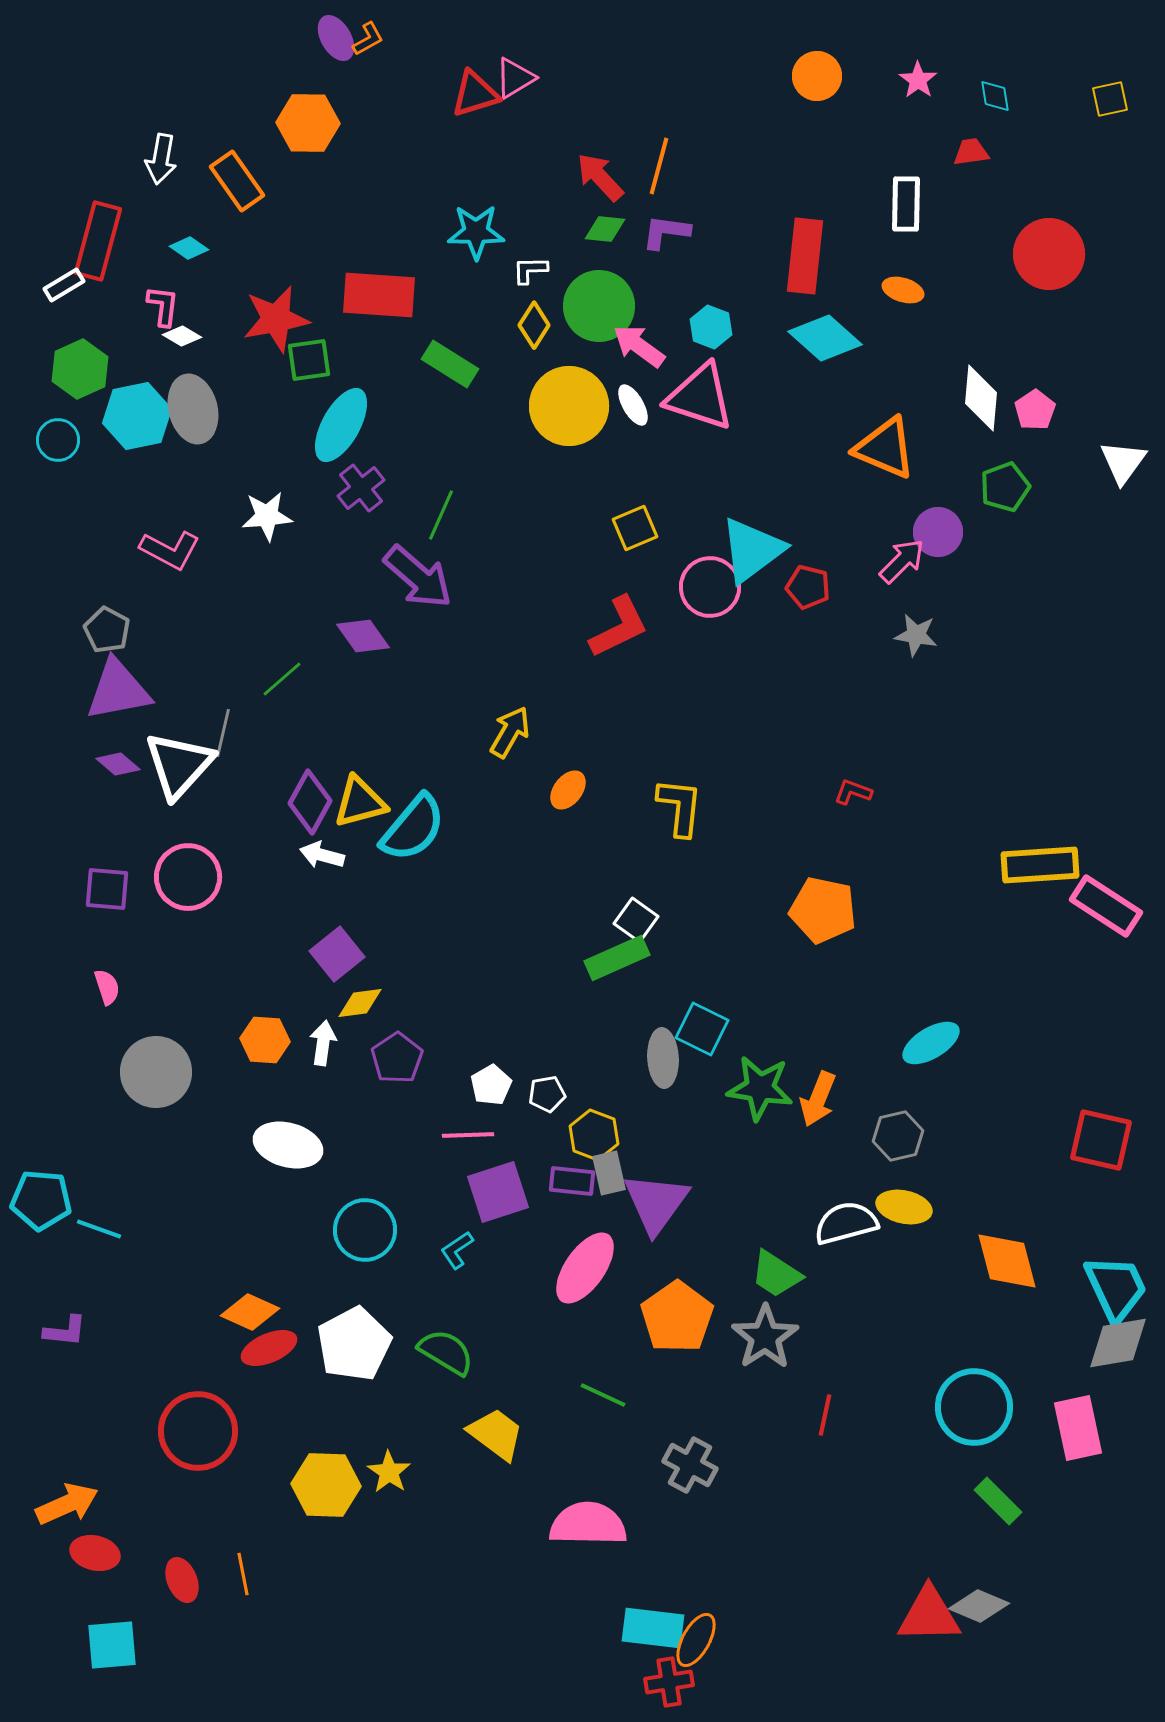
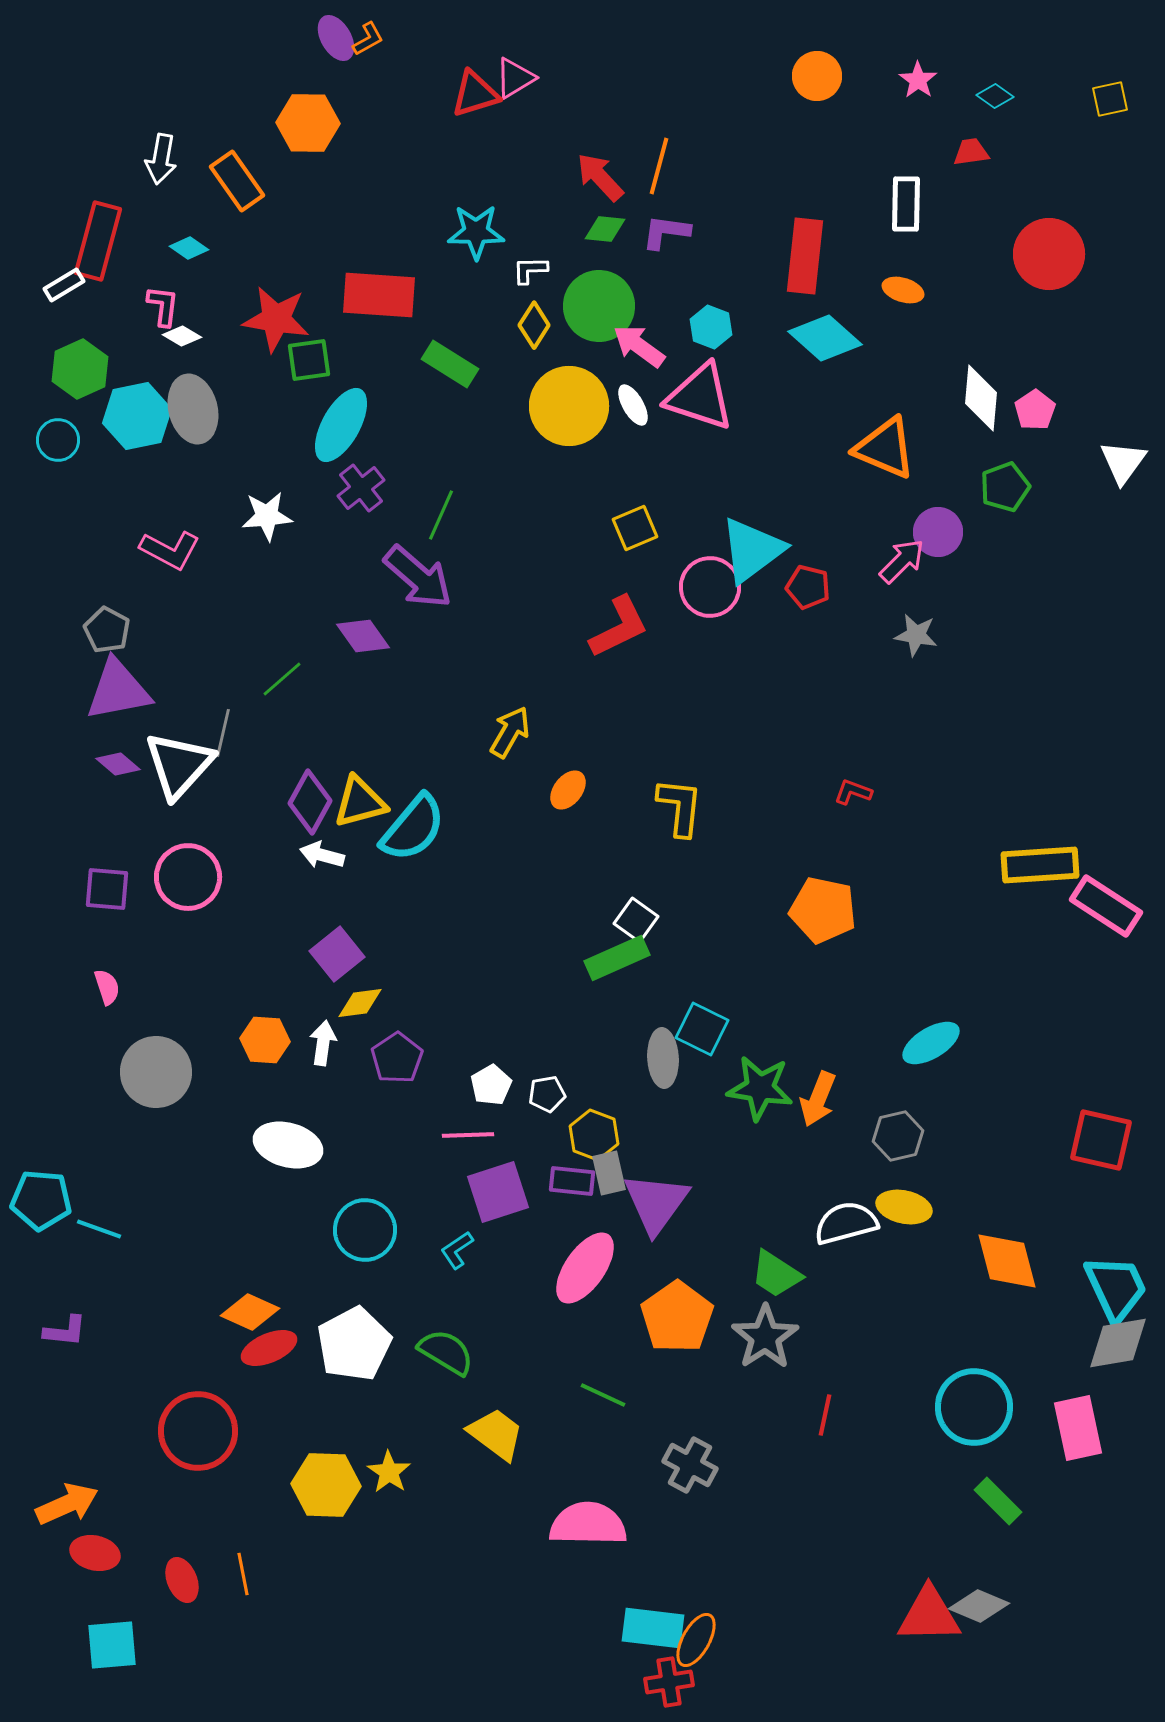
cyan diamond at (995, 96): rotated 45 degrees counterclockwise
red star at (276, 319): rotated 20 degrees clockwise
